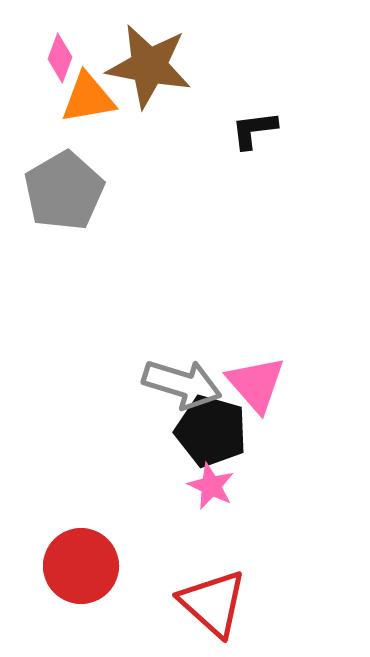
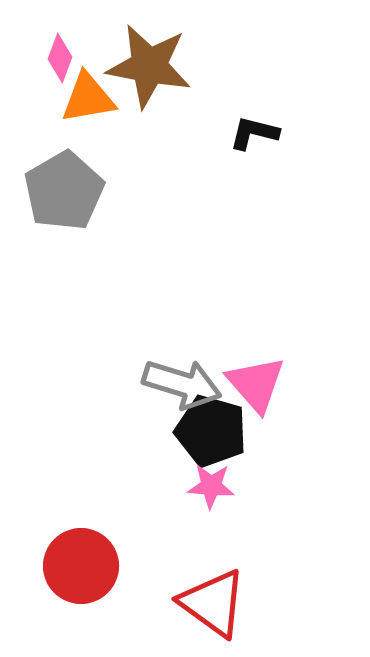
black L-shape: moved 3 px down; rotated 21 degrees clockwise
pink star: rotated 21 degrees counterclockwise
red triangle: rotated 6 degrees counterclockwise
